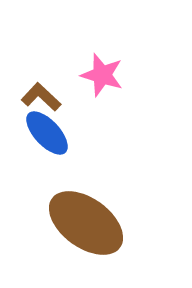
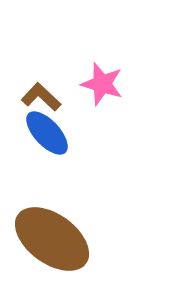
pink star: moved 9 px down
brown ellipse: moved 34 px left, 16 px down
